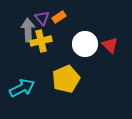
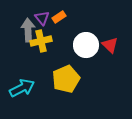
white circle: moved 1 px right, 1 px down
